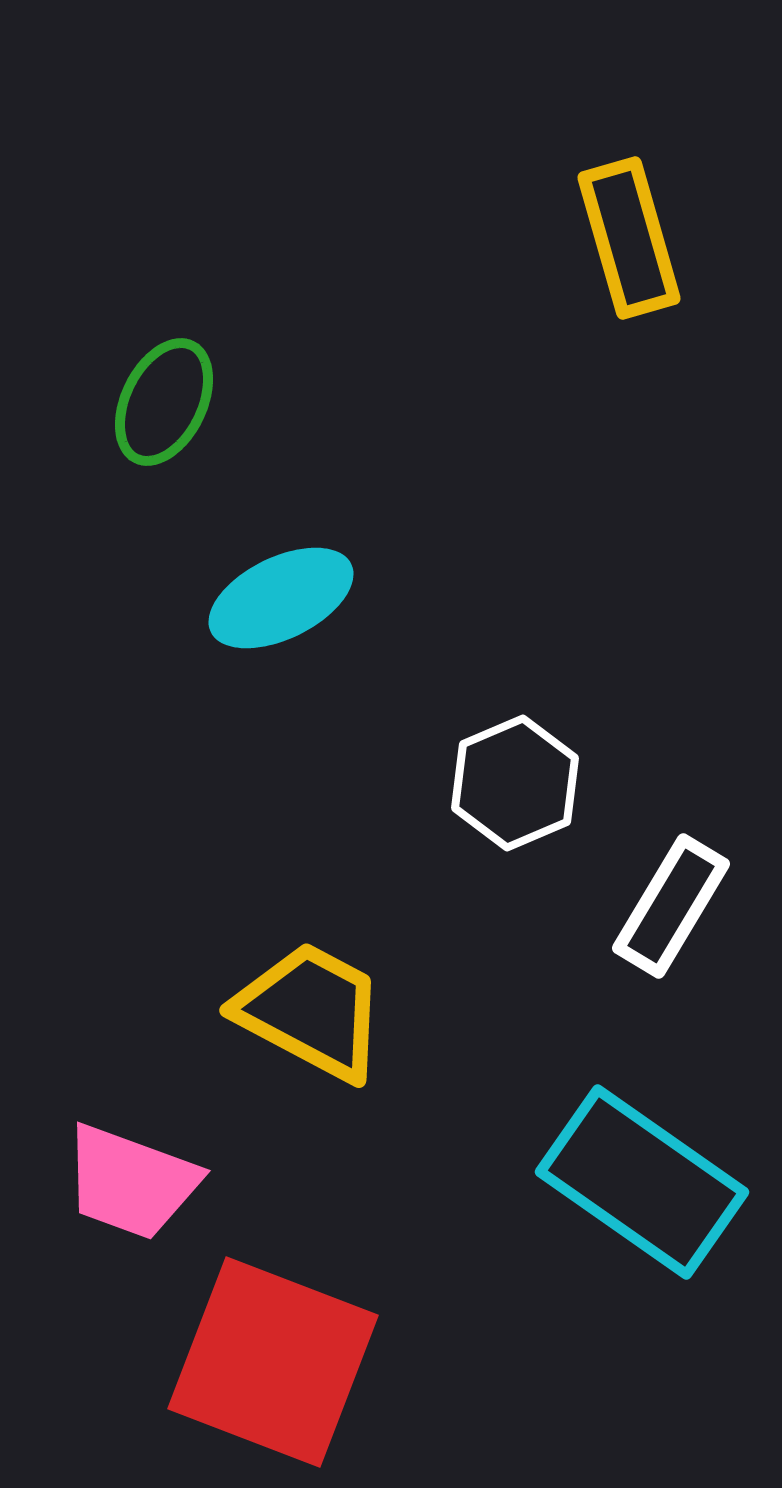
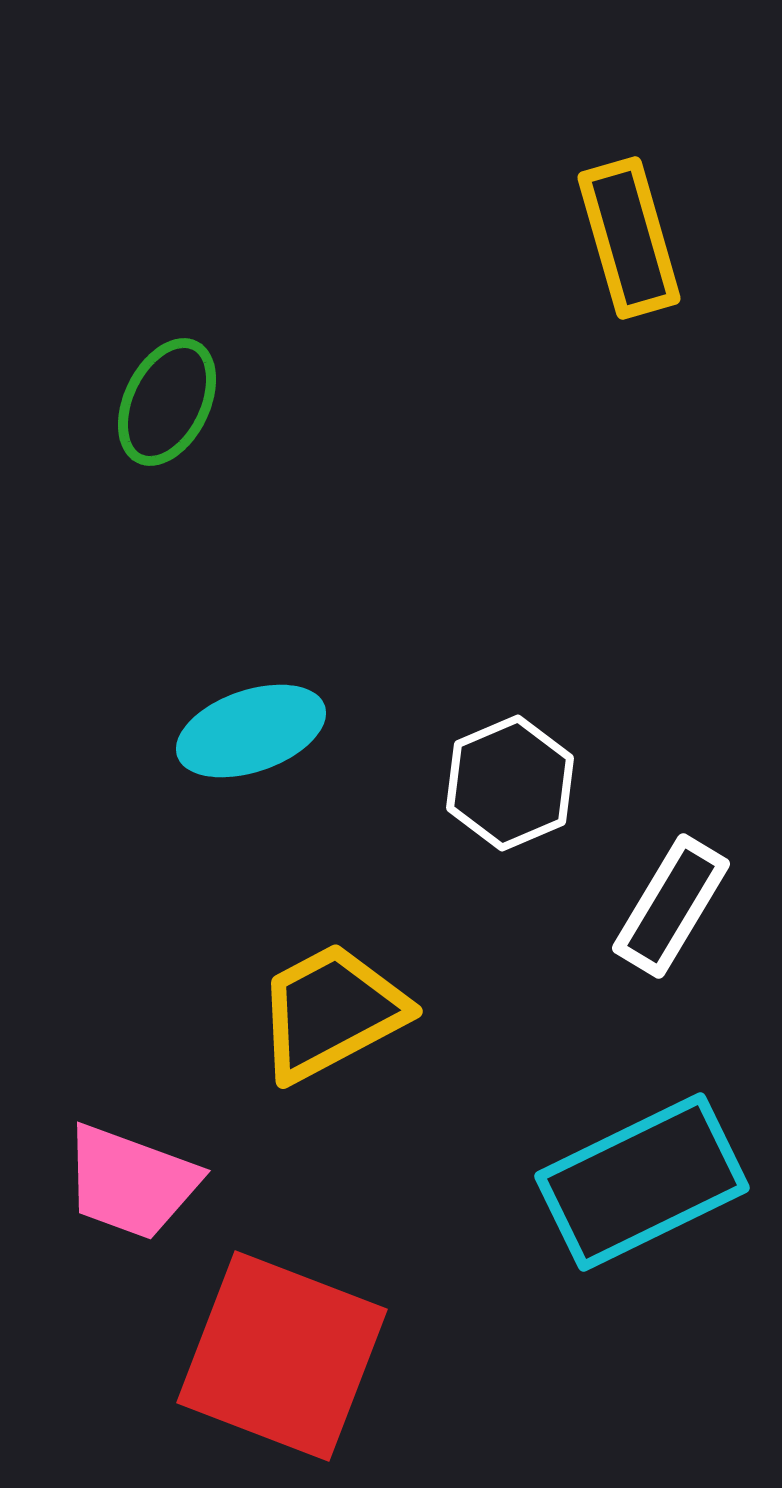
green ellipse: moved 3 px right
cyan ellipse: moved 30 px left, 133 px down; rotated 7 degrees clockwise
white hexagon: moved 5 px left
yellow trapezoid: moved 20 px right, 1 px down; rotated 56 degrees counterclockwise
cyan rectangle: rotated 61 degrees counterclockwise
red square: moved 9 px right, 6 px up
